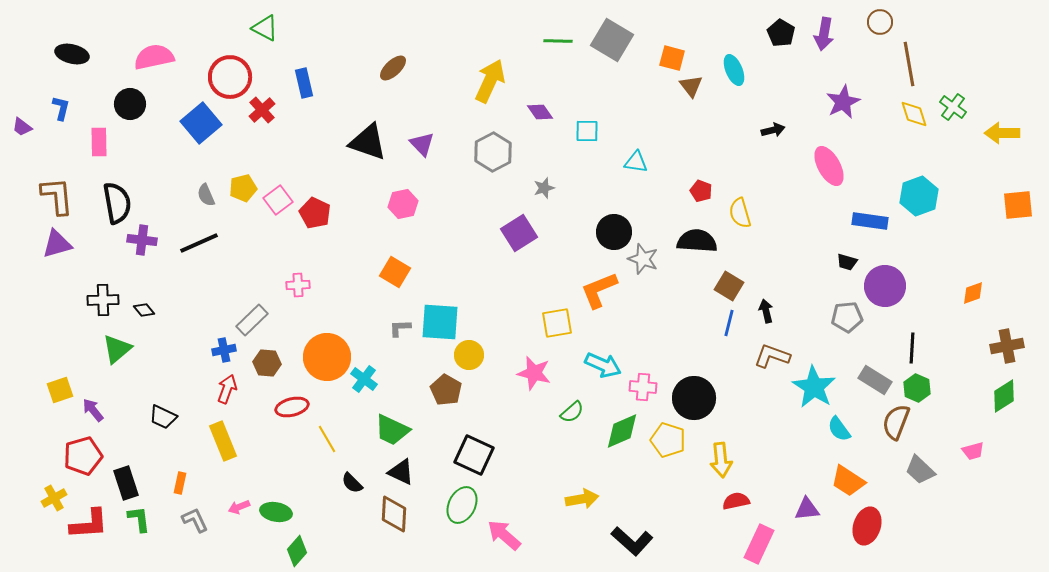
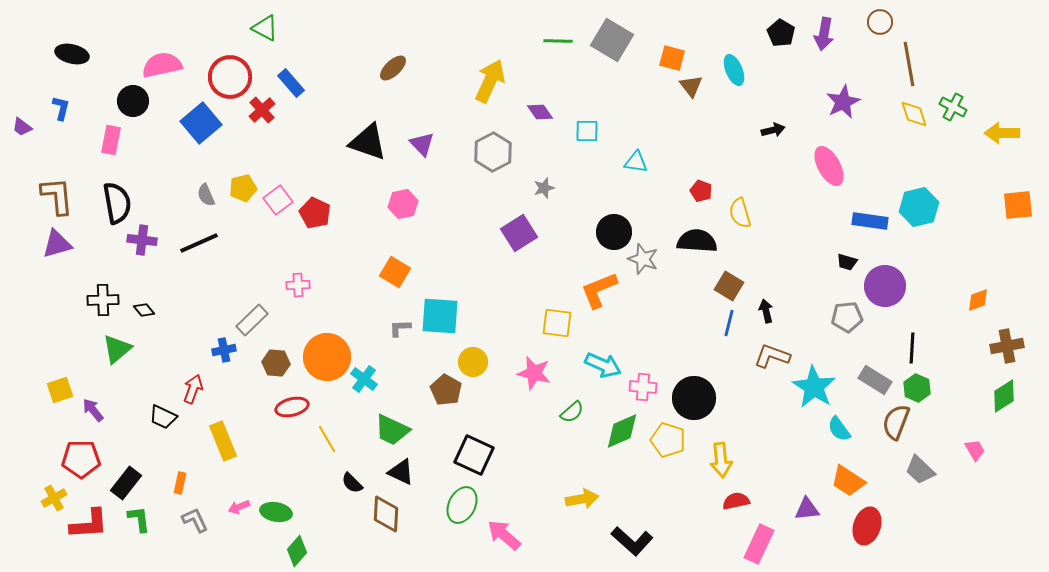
pink semicircle at (154, 57): moved 8 px right, 8 px down
blue rectangle at (304, 83): moved 13 px left; rotated 28 degrees counterclockwise
black circle at (130, 104): moved 3 px right, 3 px up
green cross at (953, 107): rotated 8 degrees counterclockwise
pink rectangle at (99, 142): moved 12 px right, 2 px up; rotated 12 degrees clockwise
cyan hexagon at (919, 196): moved 11 px down; rotated 6 degrees clockwise
orange diamond at (973, 293): moved 5 px right, 7 px down
cyan square at (440, 322): moved 6 px up
yellow square at (557, 323): rotated 16 degrees clockwise
yellow circle at (469, 355): moved 4 px right, 7 px down
brown hexagon at (267, 363): moved 9 px right
red arrow at (227, 389): moved 34 px left
pink trapezoid at (973, 451): moved 2 px right, 1 px up; rotated 105 degrees counterclockwise
red pentagon at (83, 456): moved 2 px left, 3 px down; rotated 15 degrees clockwise
black rectangle at (126, 483): rotated 56 degrees clockwise
brown diamond at (394, 514): moved 8 px left
